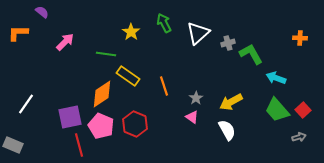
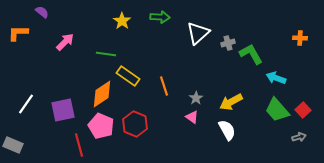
green arrow: moved 4 px left, 6 px up; rotated 120 degrees clockwise
yellow star: moved 9 px left, 11 px up
purple square: moved 7 px left, 7 px up
